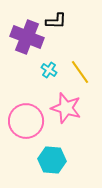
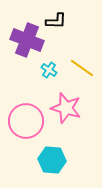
purple cross: moved 3 px down
yellow line: moved 2 px right, 4 px up; rotated 20 degrees counterclockwise
